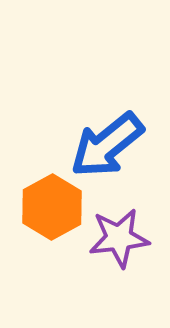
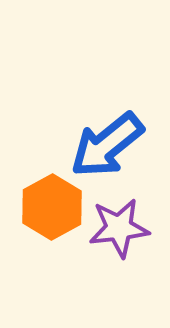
purple star: moved 10 px up
